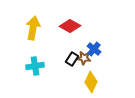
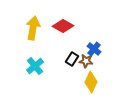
red diamond: moved 7 px left
brown star: moved 2 px right, 3 px down
cyan cross: rotated 30 degrees counterclockwise
